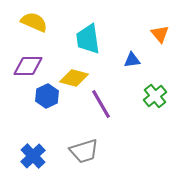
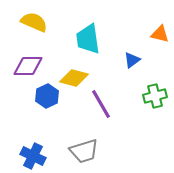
orange triangle: rotated 36 degrees counterclockwise
blue triangle: rotated 30 degrees counterclockwise
green cross: rotated 25 degrees clockwise
blue cross: rotated 20 degrees counterclockwise
